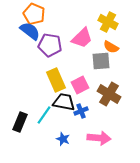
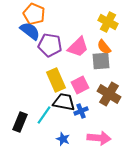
pink trapezoid: moved 4 px left, 9 px down
orange semicircle: moved 7 px left; rotated 21 degrees clockwise
